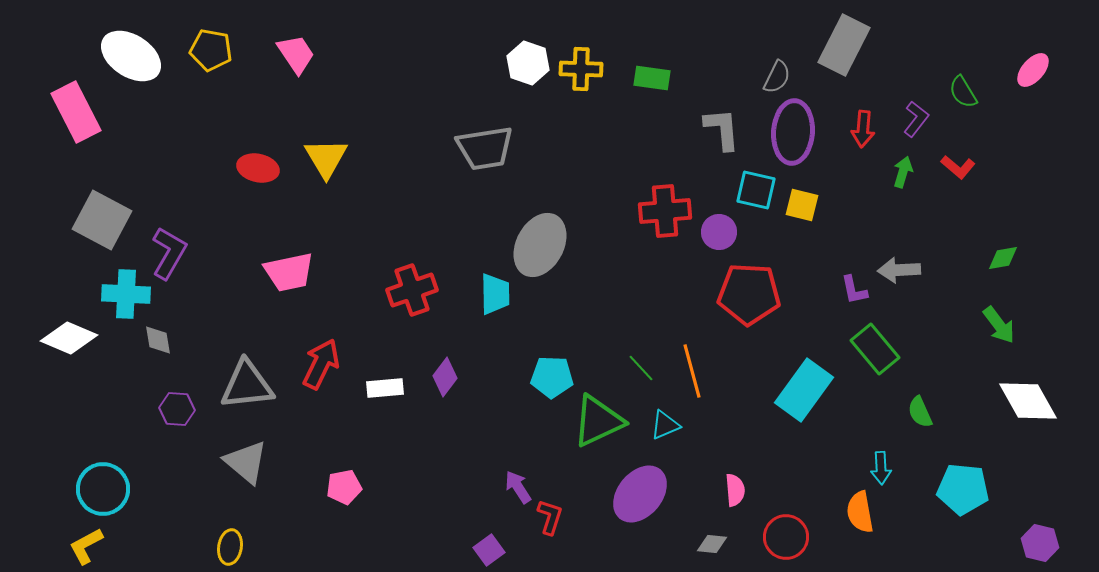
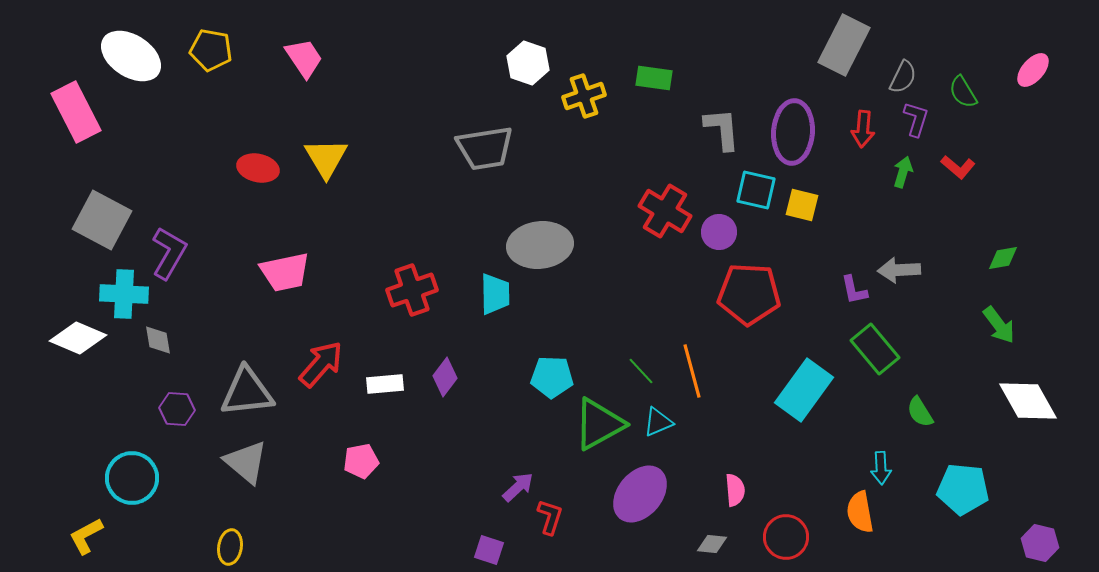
pink trapezoid at (296, 54): moved 8 px right, 4 px down
yellow cross at (581, 69): moved 3 px right, 27 px down; rotated 21 degrees counterclockwise
gray semicircle at (777, 77): moved 126 px right
green rectangle at (652, 78): moved 2 px right
purple L-shape at (916, 119): rotated 21 degrees counterclockwise
red cross at (665, 211): rotated 36 degrees clockwise
gray ellipse at (540, 245): rotated 56 degrees clockwise
pink trapezoid at (289, 272): moved 4 px left
cyan cross at (126, 294): moved 2 px left
white diamond at (69, 338): moved 9 px right
red arrow at (321, 364): rotated 15 degrees clockwise
green line at (641, 368): moved 3 px down
gray triangle at (247, 385): moved 7 px down
white rectangle at (385, 388): moved 4 px up
green semicircle at (920, 412): rotated 8 degrees counterclockwise
green triangle at (598, 421): moved 1 px right, 3 px down; rotated 4 degrees counterclockwise
cyan triangle at (665, 425): moved 7 px left, 3 px up
pink pentagon at (344, 487): moved 17 px right, 26 px up
purple arrow at (518, 487): rotated 80 degrees clockwise
cyan circle at (103, 489): moved 29 px right, 11 px up
yellow L-shape at (86, 546): moved 10 px up
purple square at (489, 550): rotated 36 degrees counterclockwise
